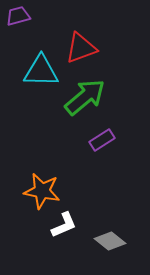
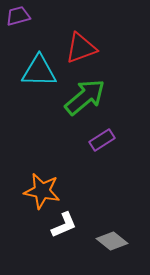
cyan triangle: moved 2 px left
gray diamond: moved 2 px right
